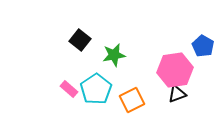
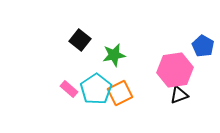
black triangle: moved 2 px right, 1 px down
orange square: moved 12 px left, 7 px up
